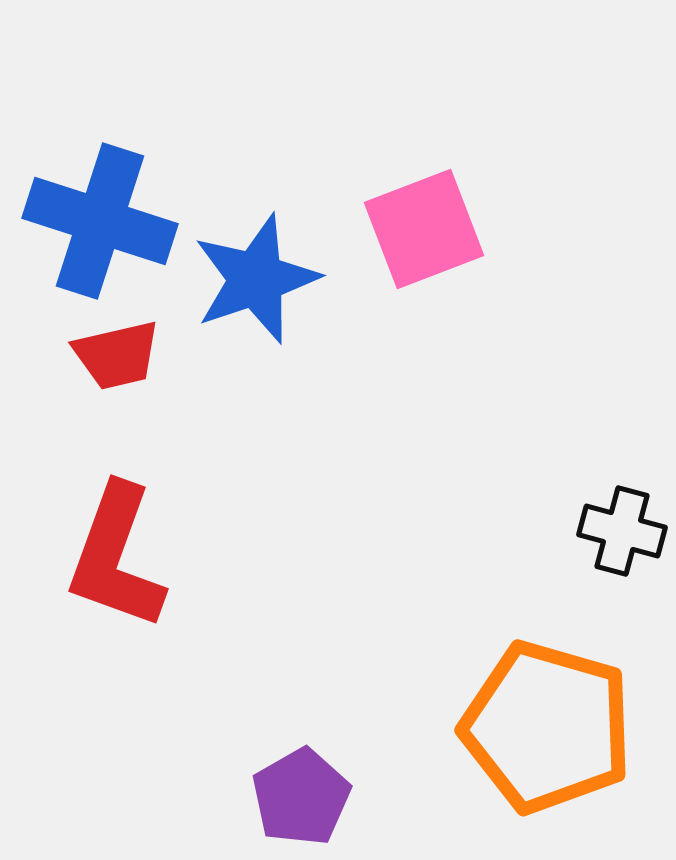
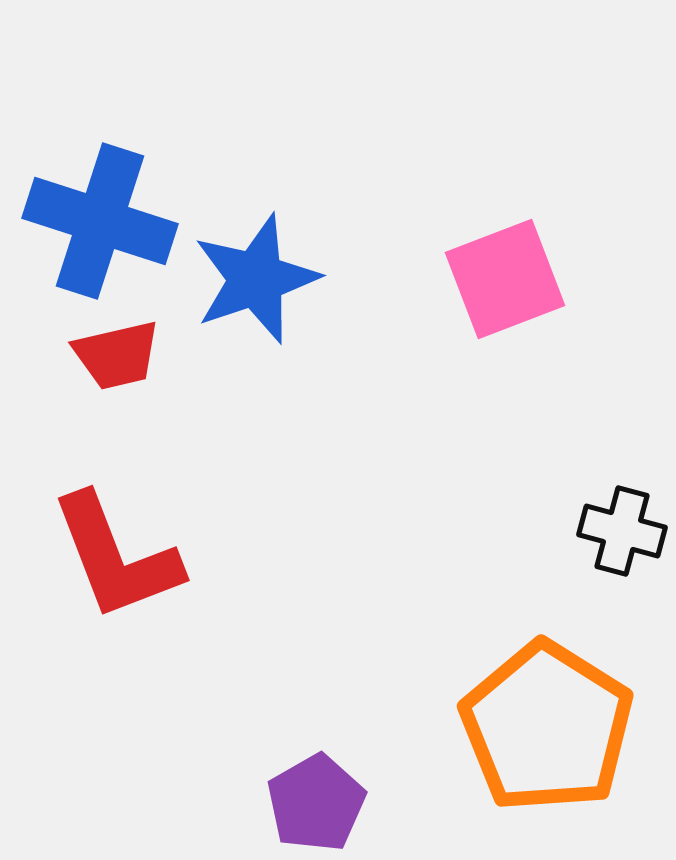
pink square: moved 81 px right, 50 px down
red L-shape: rotated 41 degrees counterclockwise
orange pentagon: rotated 16 degrees clockwise
purple pentagon: moved 15 px right, 6 px down
